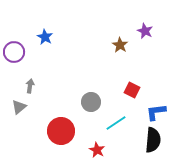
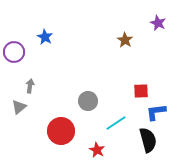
purple star: moved 13 px right, 8 px up
brown star: moved 5 px right, 5 px up
red square: moved 9 px right, 1 px down; rotated 28 degrees counterclockwise
gray circle: moved 3 px left, 1 px up
black semicircle: moved 5 px left; rotated 20 degrees counterclockwise
